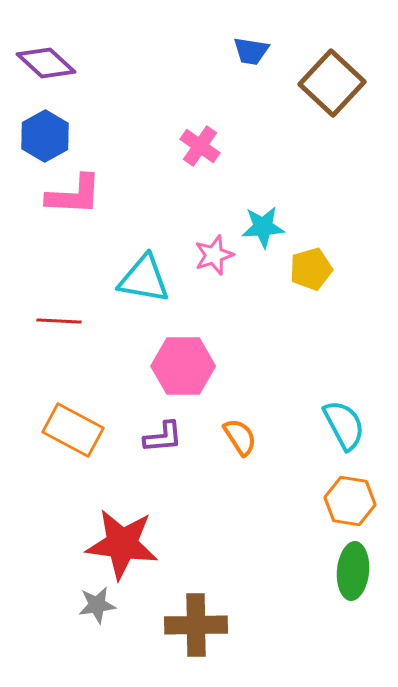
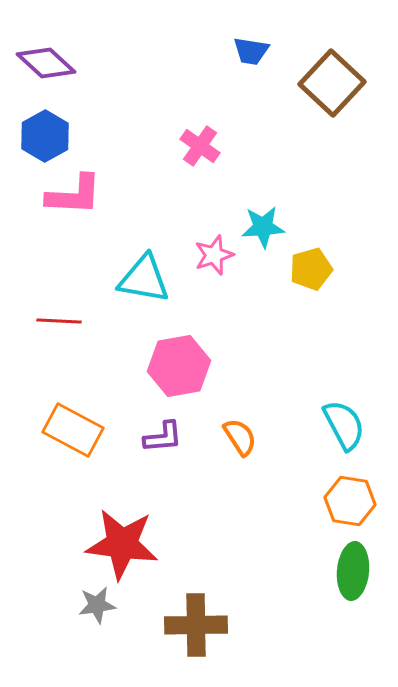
pink hexagon: moved 4 px left; rotated 10 degrees counterclockwise
